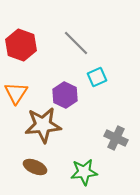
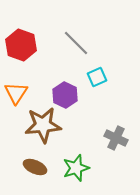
green star: moved 8 px left, 4 px up; rotated 12 degrees counterclockwise
